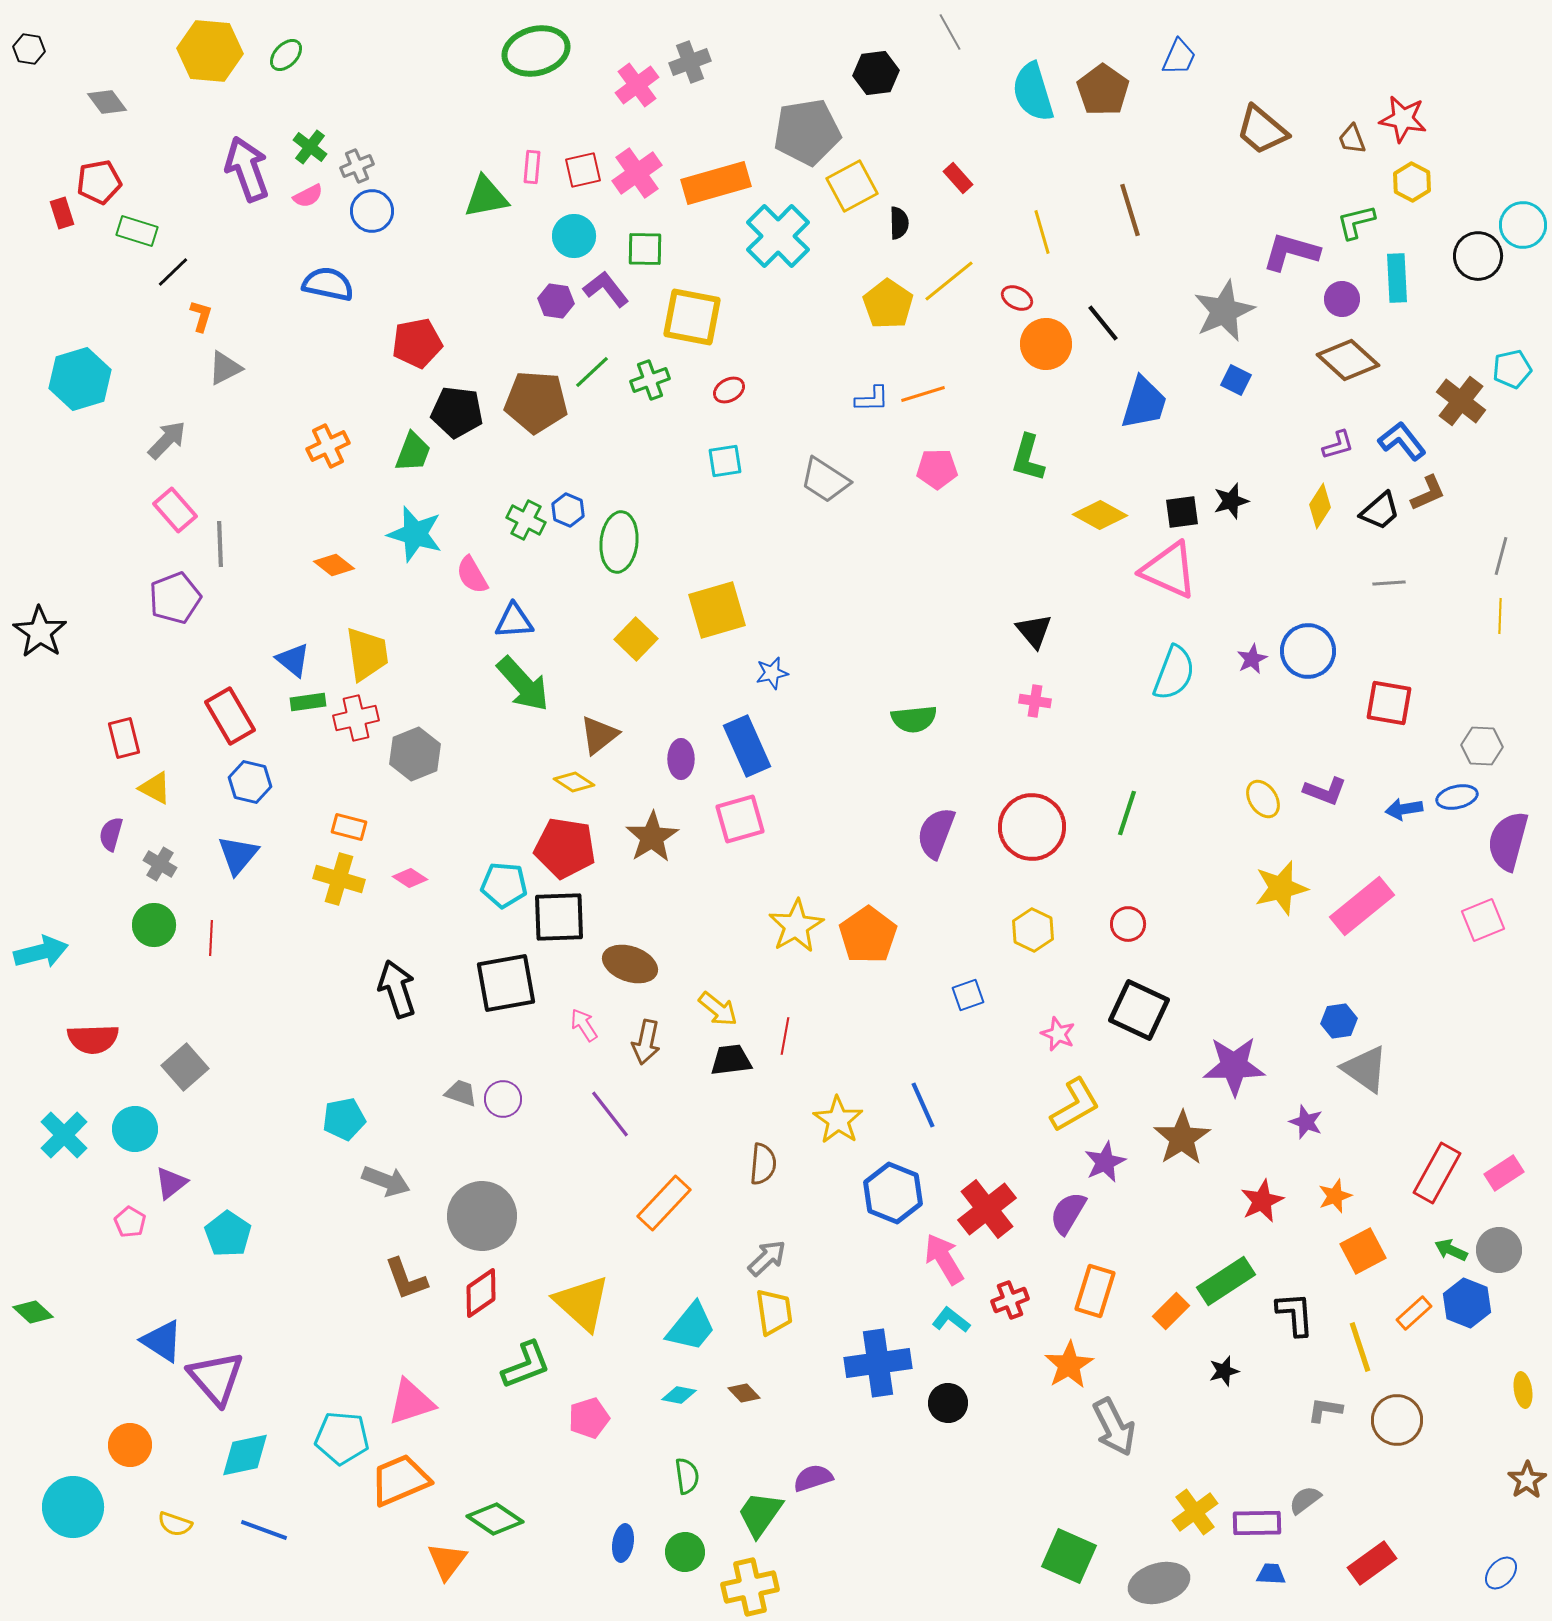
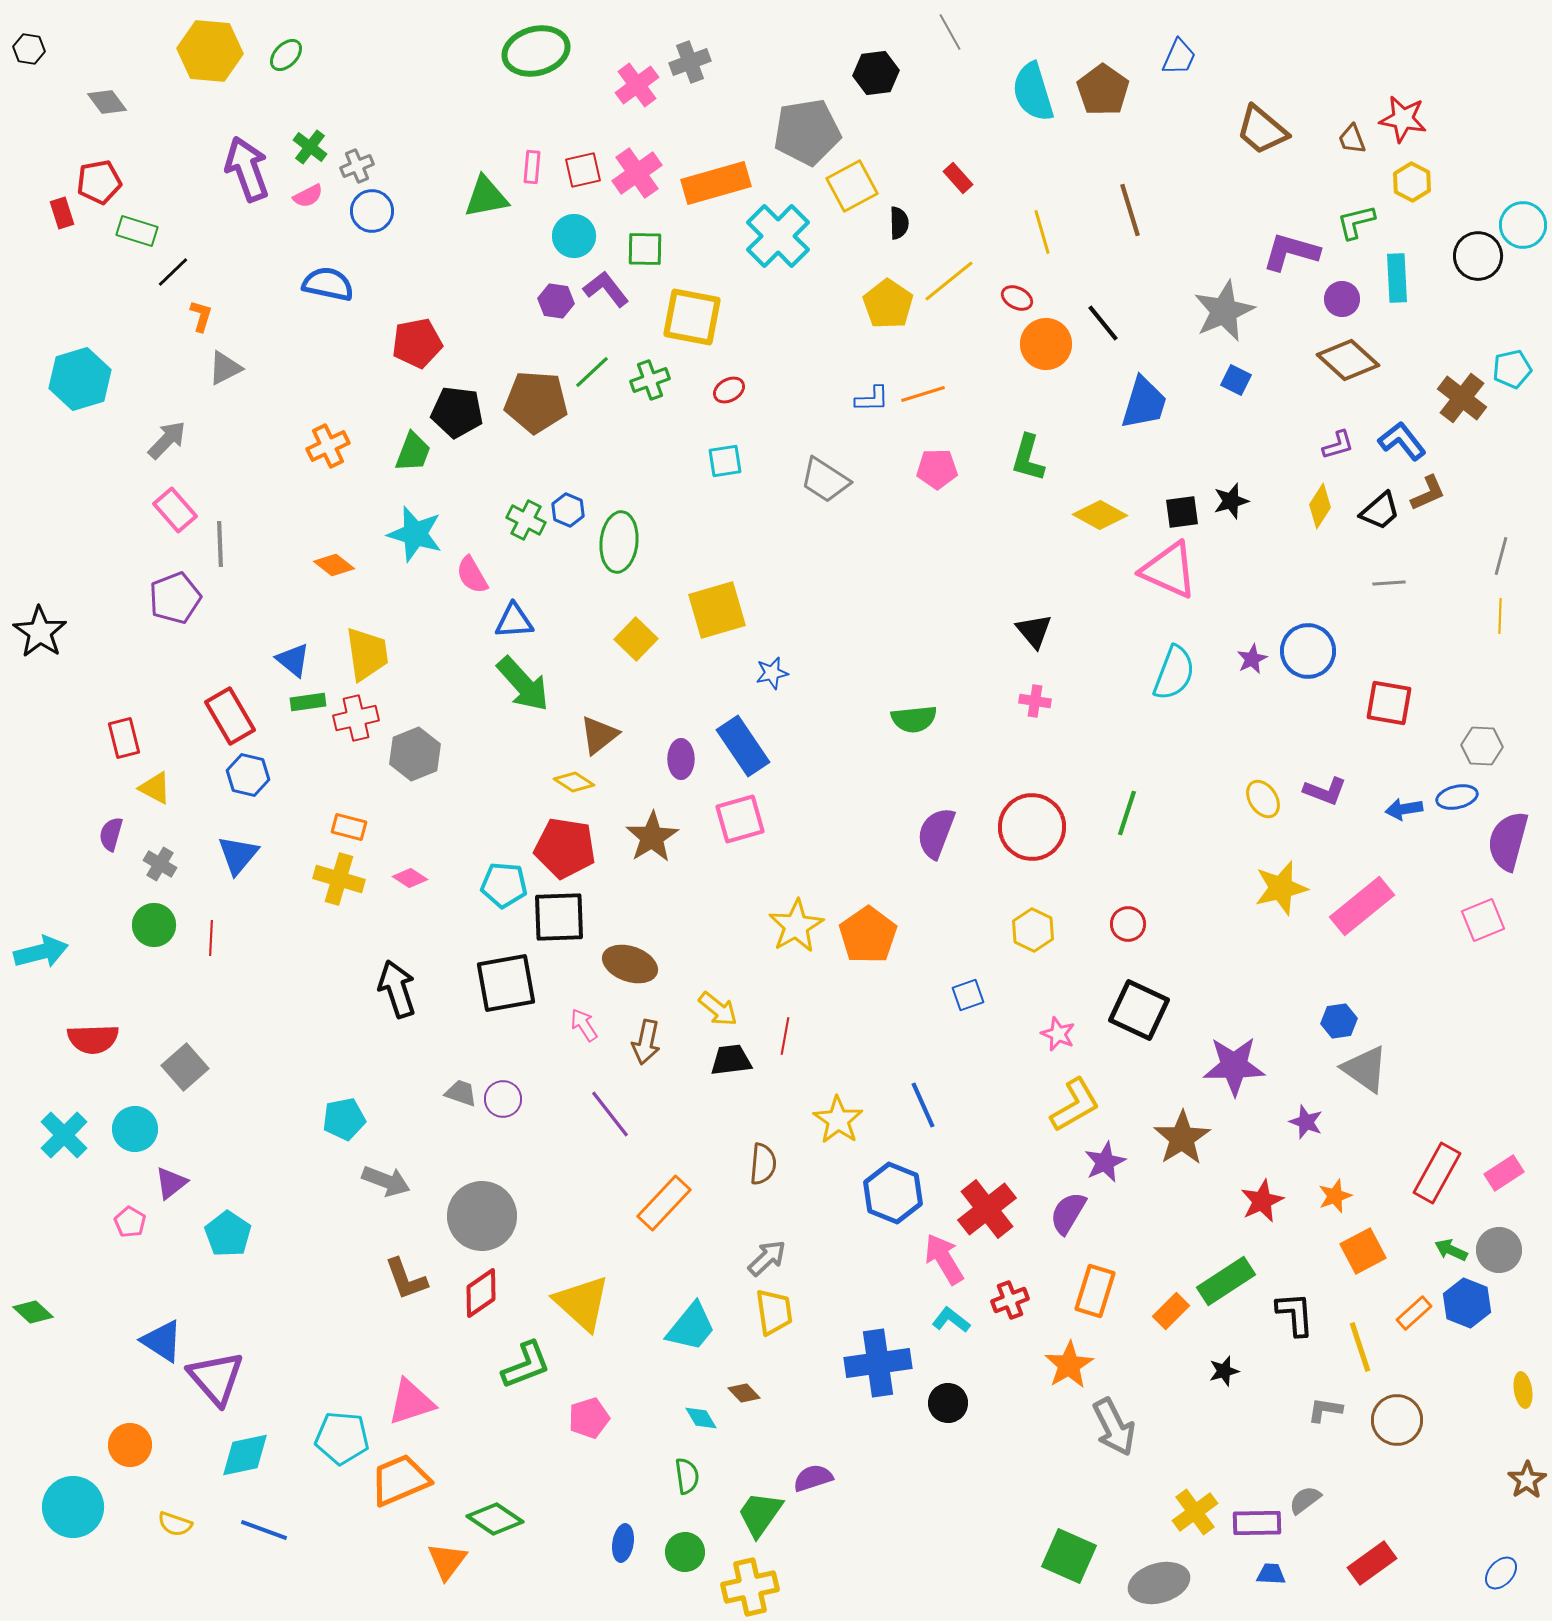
brown cross at (1461, 401): moved 1 px right, 3 px up
blue rectangle at (747, 746): moved 4 px left; rotated 10 degrees counterclockwise
blue hexagon at (250, 782): moved 2 px left, 7 px up
cyan diamond at (679, 1395): moved 22 px right, 23 px down; rotated 48 degrees clockwise
